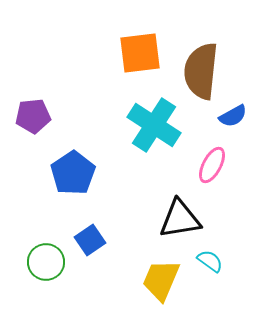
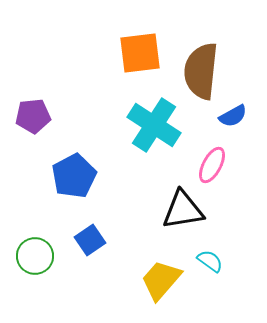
blue pentagon: moved 1 px right, 3 px down; rotated 6 degrees clockwise
black triangle: moved 3 px right, 9 px up
green circle: moved 11 px left, 6 px up
yellow trapezoid: rotated 18 degrees clockwise
